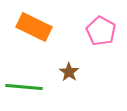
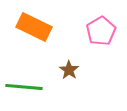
pink pentagon: rotated 12 degrees clockwise
brown star: moved 2 px up
